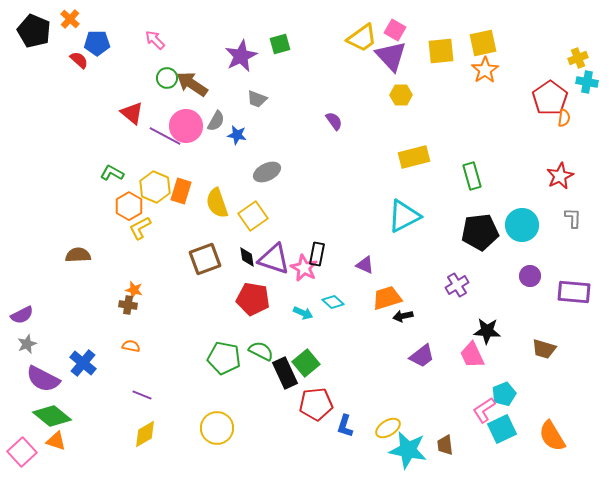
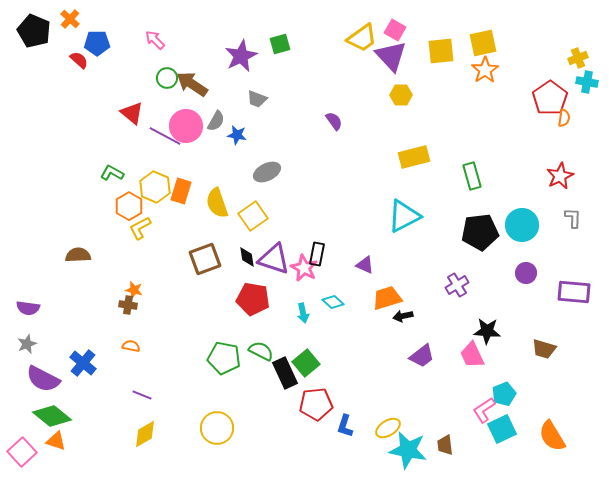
purple circle at (530, 276): moved 4 px left, 3 px up
cyan arrow at (303, 313): rotated 54 degrees clockwise
purple semicircle at (22, 315): moved 6 px right, 7 px up; rotated 35 degrees clockwise
